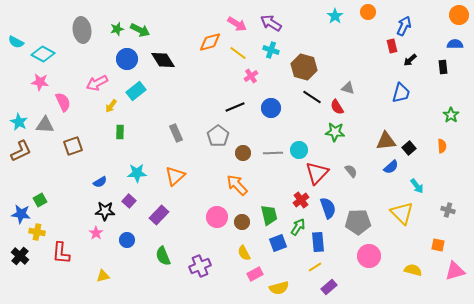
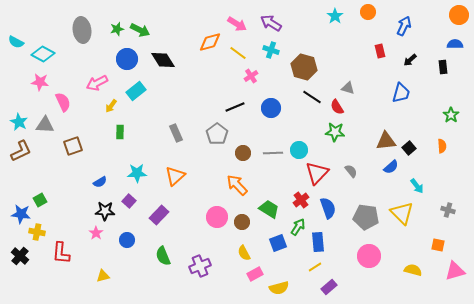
red rectangle at (392, 46): moved 12 px left, 5 px down
gray pentagon at (218, 136): moved 1 px left, 2 px up
green trapezoid at (269, 215): moved 6 px up; rotated 45 degrees counterclockwise
gray pentagon at (358, 222): moved 8 px right, 5 px up; rotated 10 degrees clockwise
